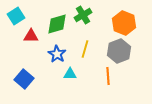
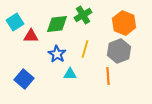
cyan square: moved 1 px left, 6 px down
green diamond: rotated 10 degrees clockwise
